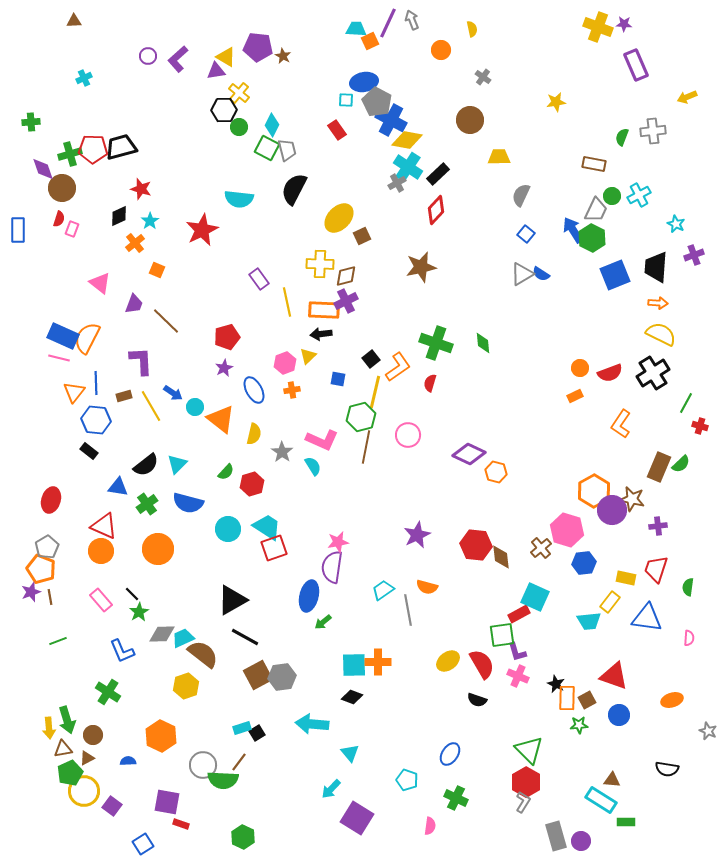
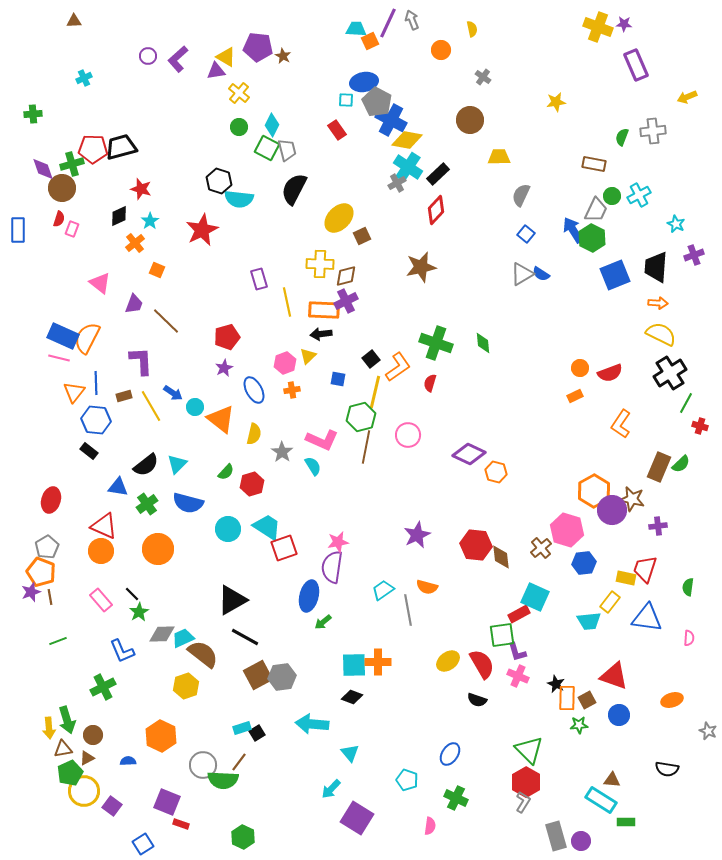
black hexagon at (224, 110): moved 5 px left, 71 px down; rotated 20 degrees clockwise
green cross at (31, 122): moved 2 px right, 8 px up
green cross at (70, 154): moved 2 px right, 10 px down
purple rectangle at (259, 279): rotated 20 degrees clockwise
black cross at (653, 373): moved 17 px right
red square at (274, 548): moved 10 px right
orange pentagon at (41, 569): moved 3 px down
red trapezoid at (656, 569): moved 11 px left
green cross at (108, 692): moved 5 px left, 5 px up; rotated 30 degrees clockwise
purple square at (167, 802): rotated 12 degrees clockwise
